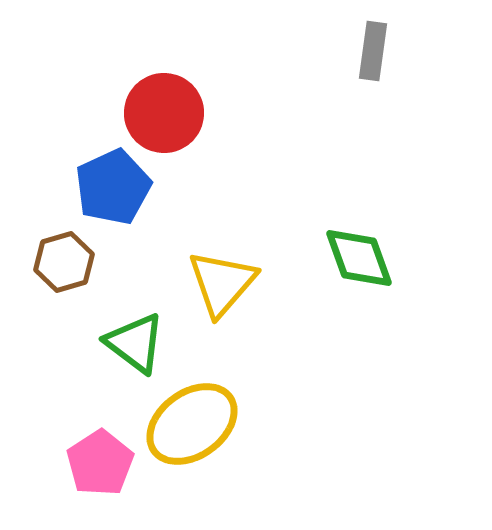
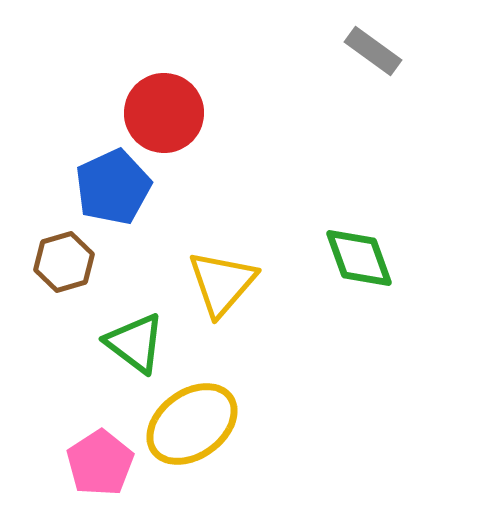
gray rectangle: rotated 62 degrees counterclockwise
